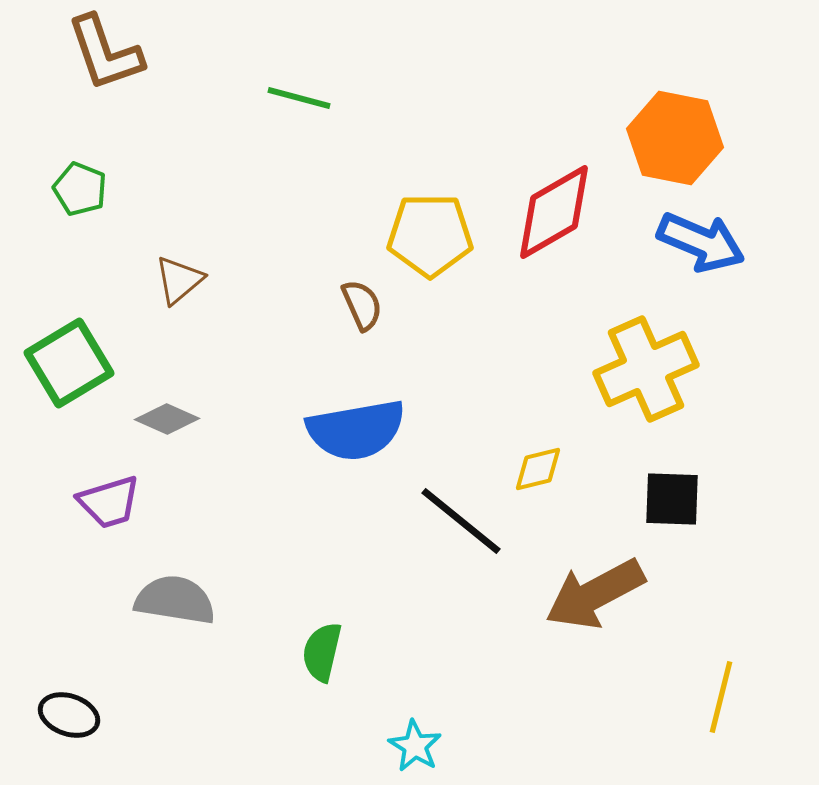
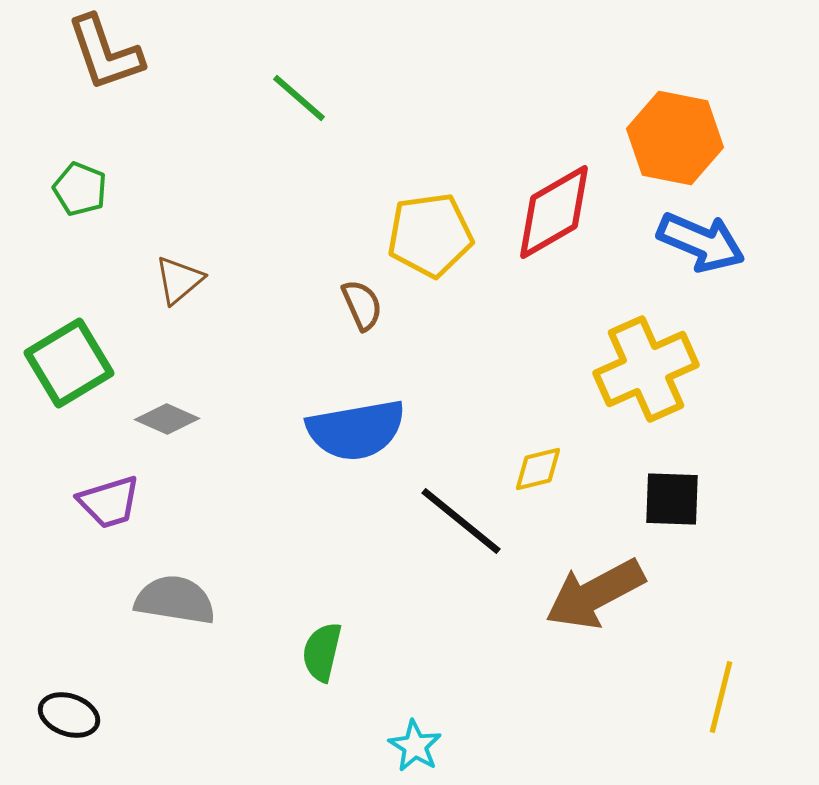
green line: rotated 26 degrees clockwise
yellow pentagon: rotated 8 degrees counterclockwise
